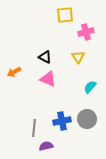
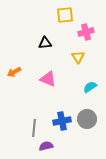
black triangle: moved 14 px up; rotated 32 degrees counterclockwise
cyan semicircle: rotated 16 degrees clockwise
